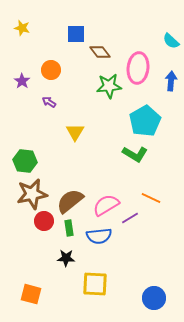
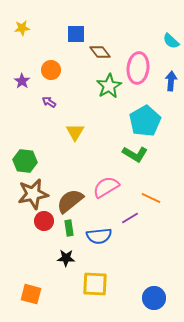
yellow star: rotated 21 degrees counterclockwise
green star: rotated 25 degrees counterclockwise
brown star: moved 1 px right
pink semicircle: moved 18 px up
